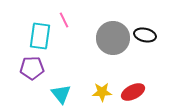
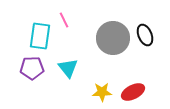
black ellipse: rotated 55 degrees clockwise
cyan triangle: moved 7 px right, 26 px up
